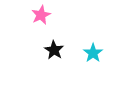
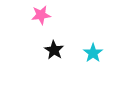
pink star: rotated 18 degrees clockwise
